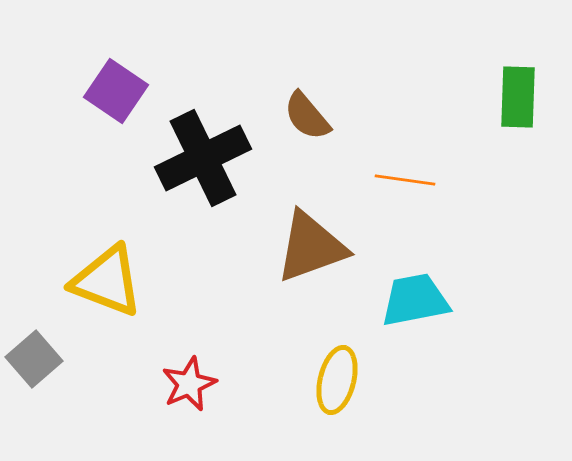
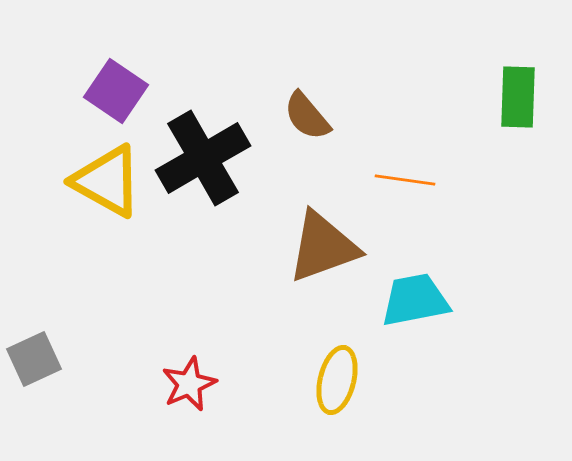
black cross: rotated 4 degrees counterclockwise
brown triangle: moved 12 px right
yellow triangle: moved 100 px up; rotated 8 degrees clockwise
gray square: rotated 16 degrees clockwise
